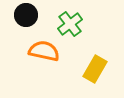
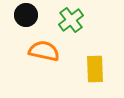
green cross: moved 1 px right, 4 px up
yellow rectangle: rotated 32 degrees counterclockwise
